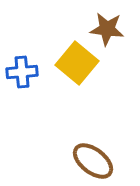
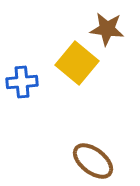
blue cross: moved 10 px down
